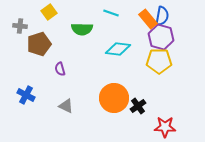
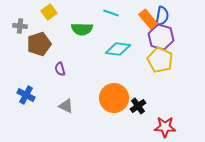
yellow pentagon: moved 1 px right, 1 px up; rotated 25 degrees clockwise
